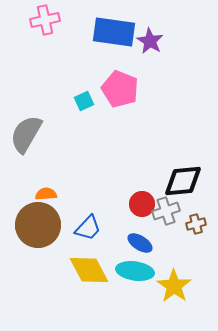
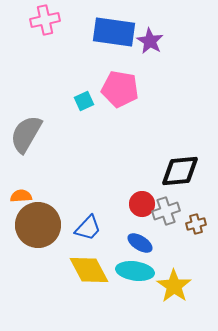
pink pentagon: rotated 12 degrees counterclockwise
black diamond: moved 3 px left, 10 px up
orange semicircle: moved 25 px left, 2 px down
